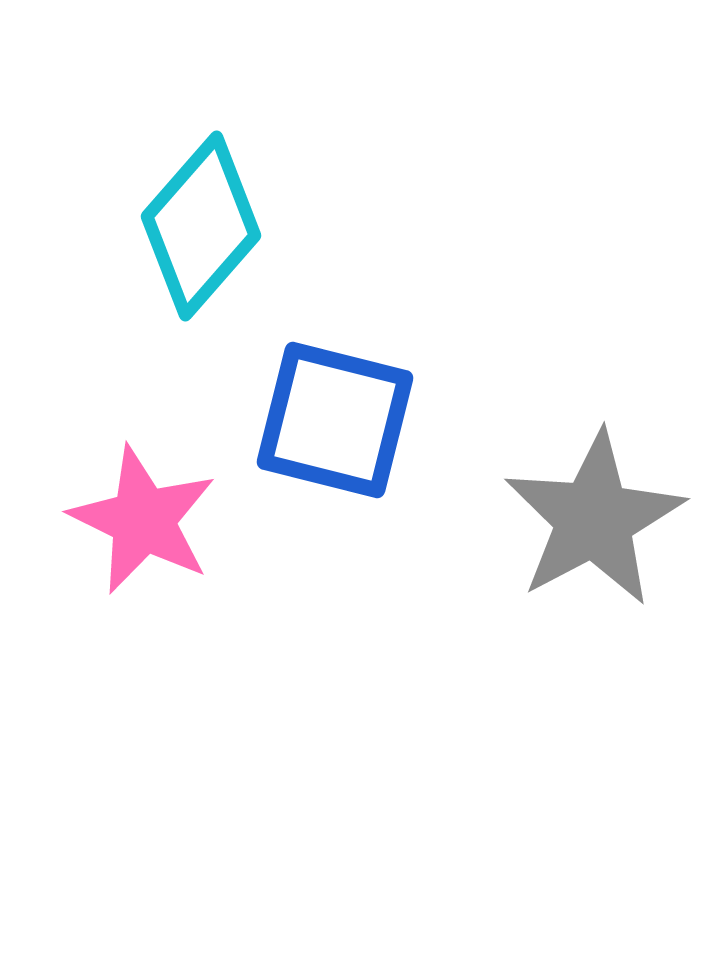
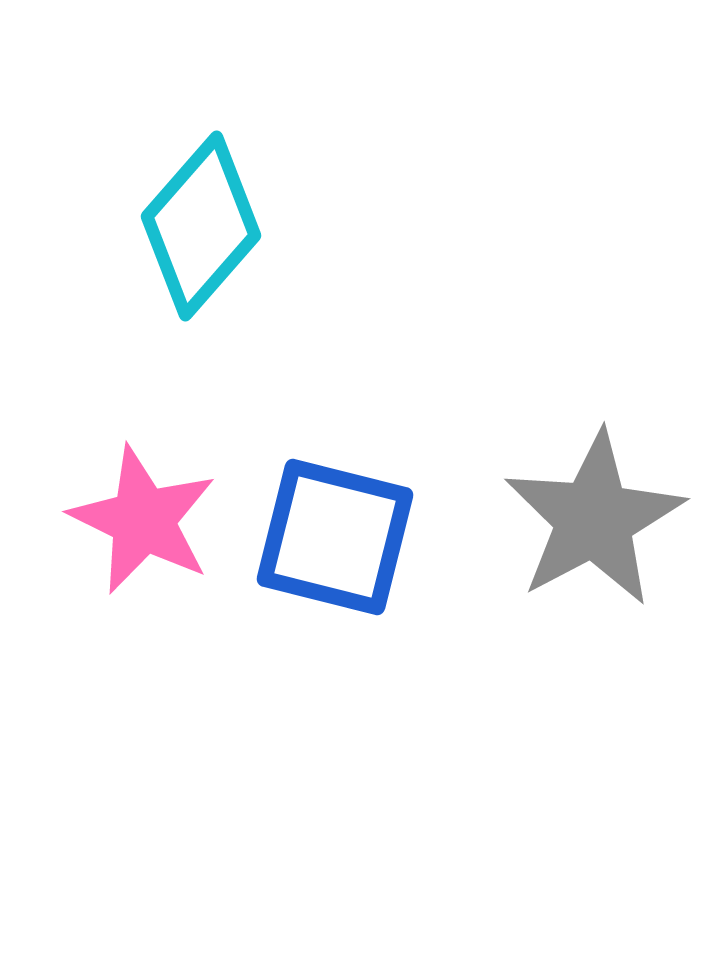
blue square: moved 117 px down
